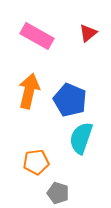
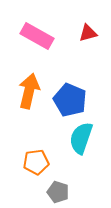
red triangle: rotated 24 degrees clockwise
gray pentagon: moved 1 px up
